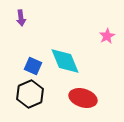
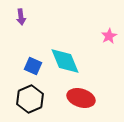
purple arrow: moved 1 px up
pink star: moved 2 px right
black hexagon: moved 5 px down
red ellipse: moved 2 px left
